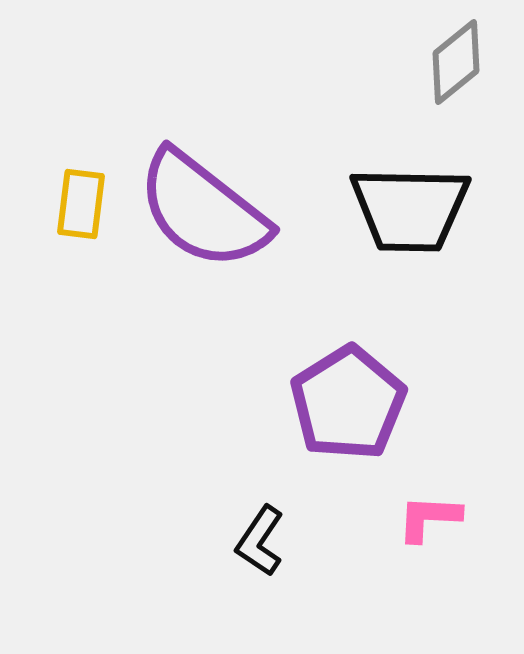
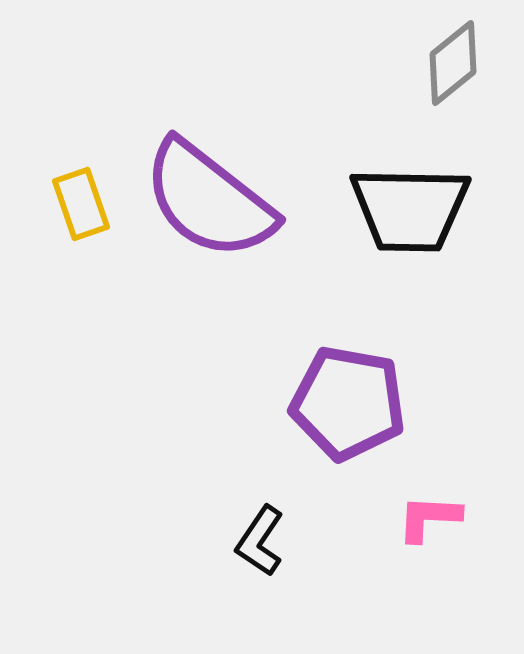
gray diamond: moved 3 px left, 1 px down
yellow rectangle: rotated 26 degrees counterclockwise
purple semicircle: moved 6 px right, 10 px up
purple pentagon: rotated 30 degrees counterclockwise
